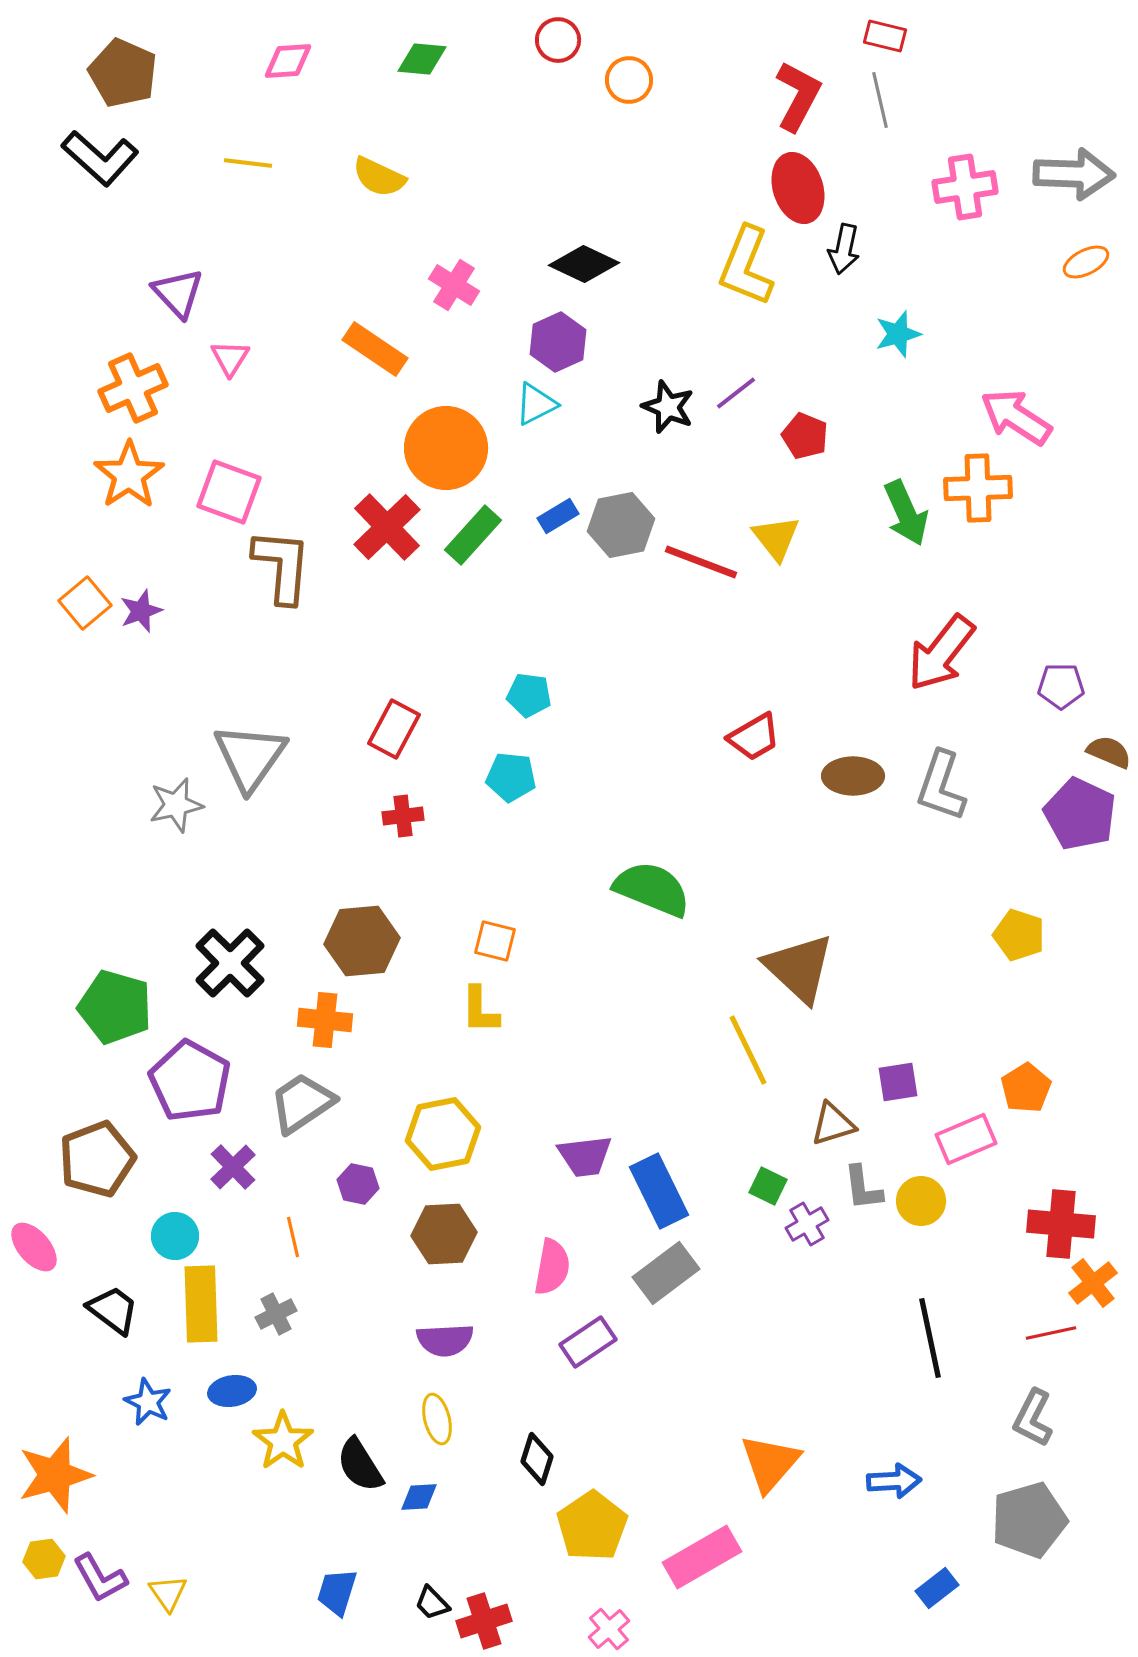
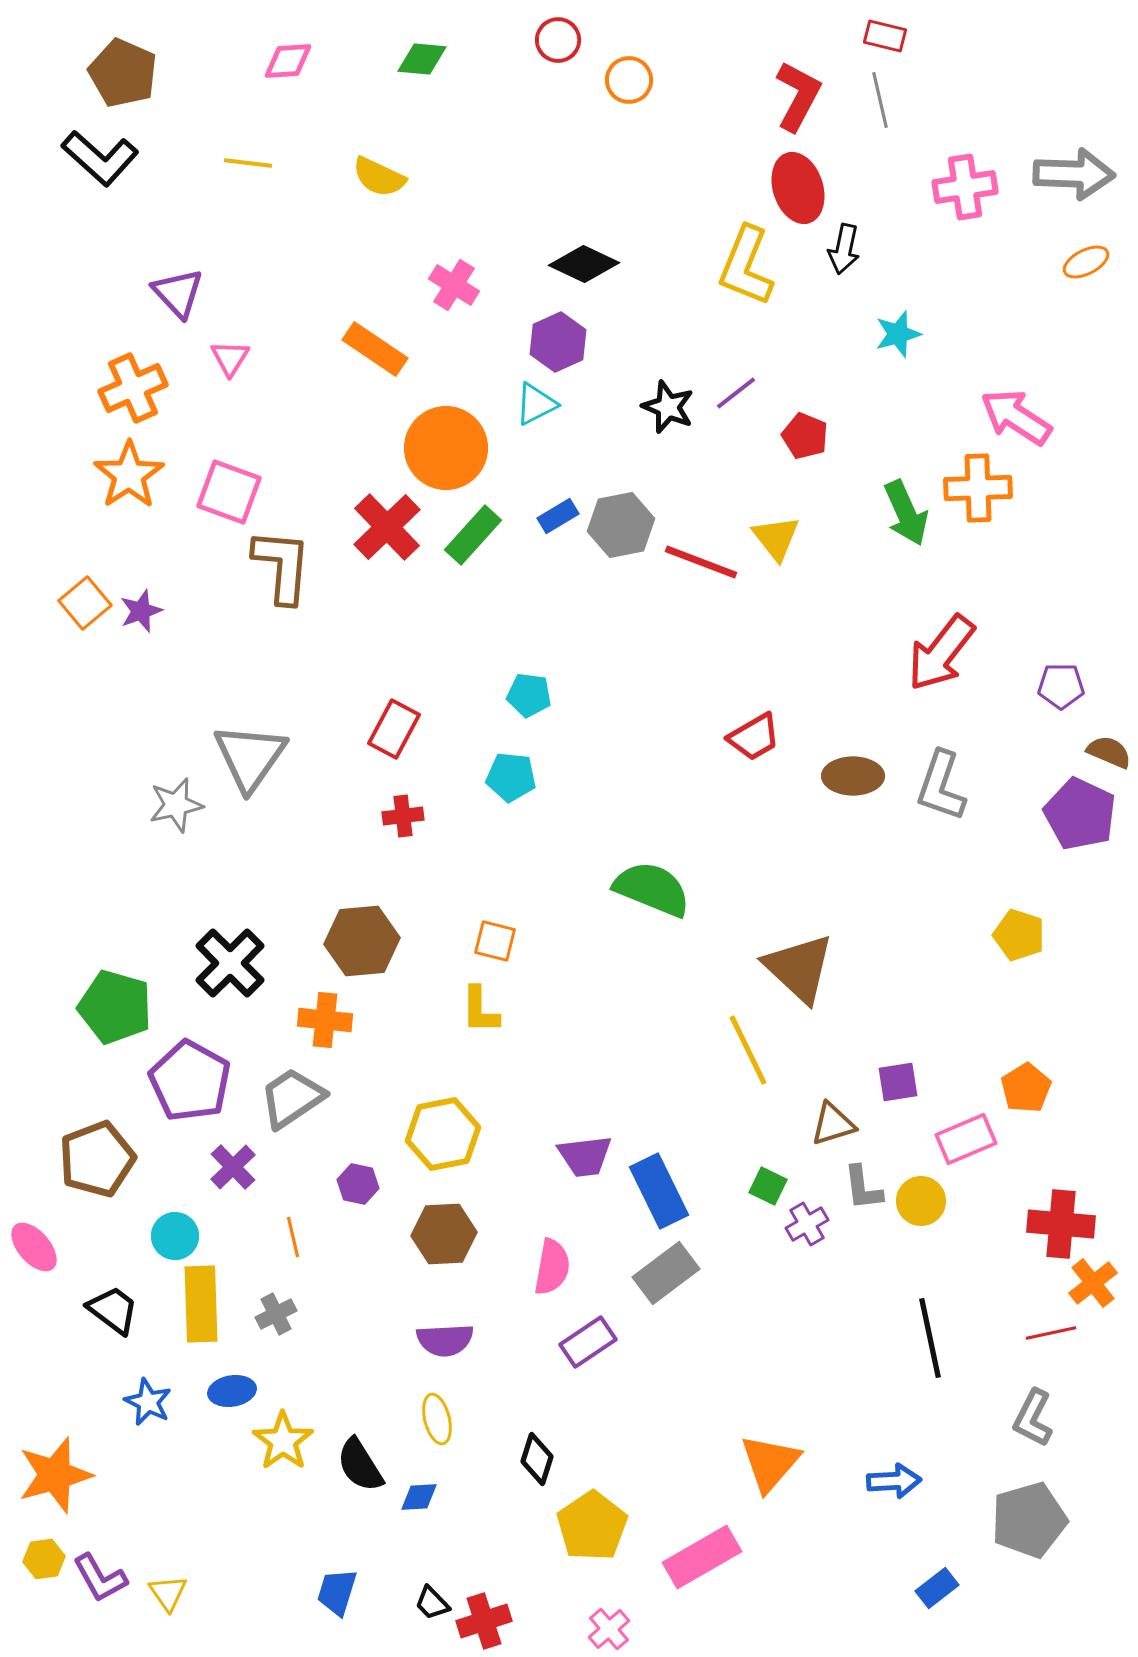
gray trapezoid at (302, 1103): moved 10 px left, 5 px up
